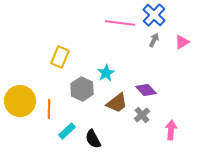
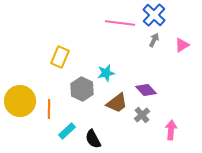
pink triangle: moved 3 px down
cyan star: rotated 18 degrees clockwise
